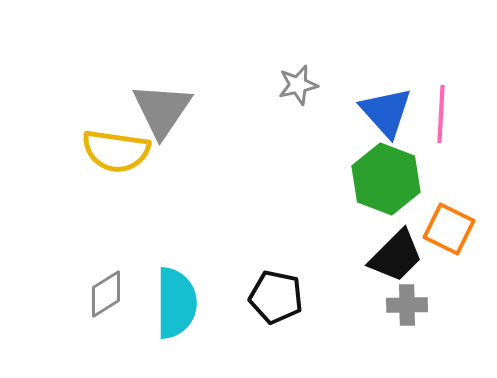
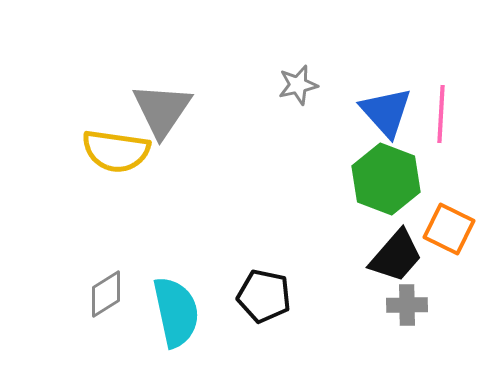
black trapezoid: rotated 4 degrees counterclockwise
black pentagon: moved 12 px left, 1 px up
cyan semicircle: moved 9 px down; rotated 12 degrees counterclockwise
